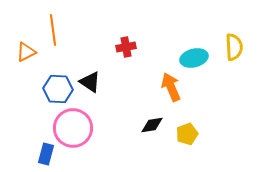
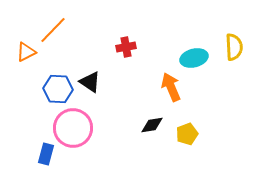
orange line: rotated 52 degrees clockwise
